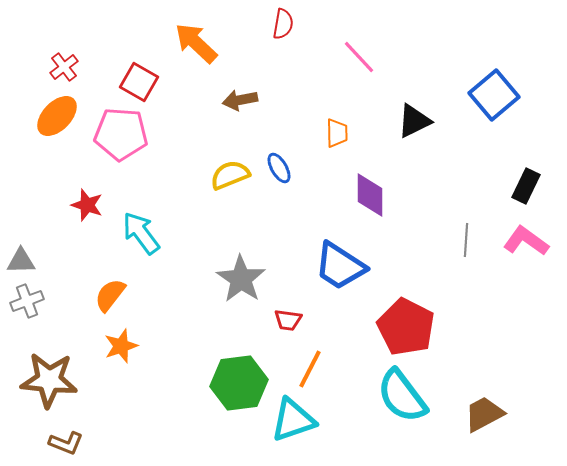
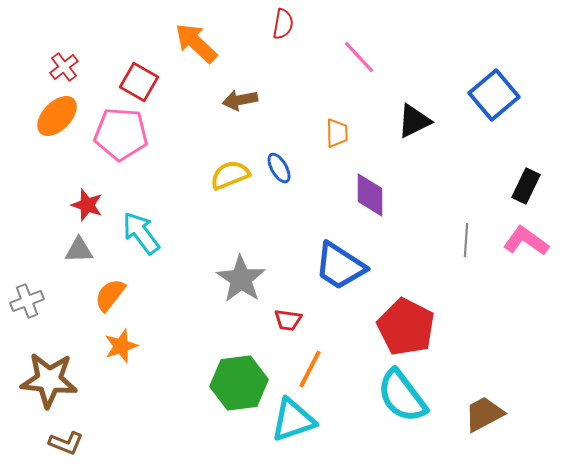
gray triangle: moved 58 px right, 11 px up
